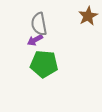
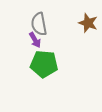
brown star: moved 7 px down; rotated 24 degrees counterclockwise
purple arrow: rotated 91 degrees counterclockwise
